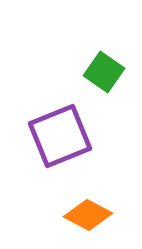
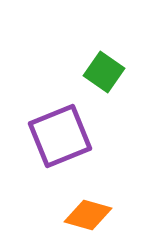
orange diamond: rotated 12 degrees counterclockwise
